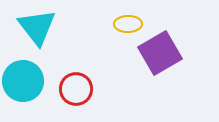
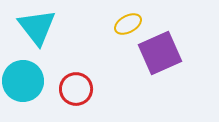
yellow ellipse: rotated 28 degrees counterclockwise
purple square: rotated 6 degrees clockwise
